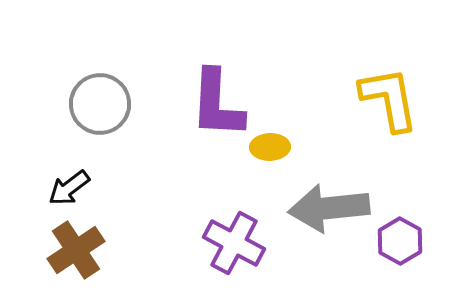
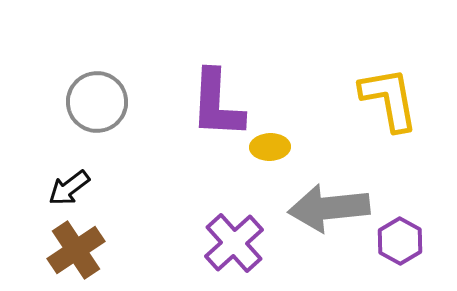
gray circle: moved 3 px left, 2 px up
purple cross: rotated 20 degrees clockwise
